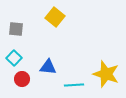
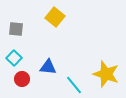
cyan line: rotated 54 degrees clockwise
